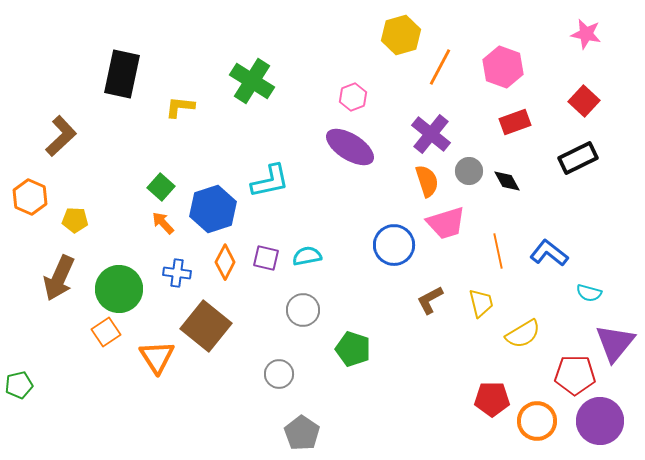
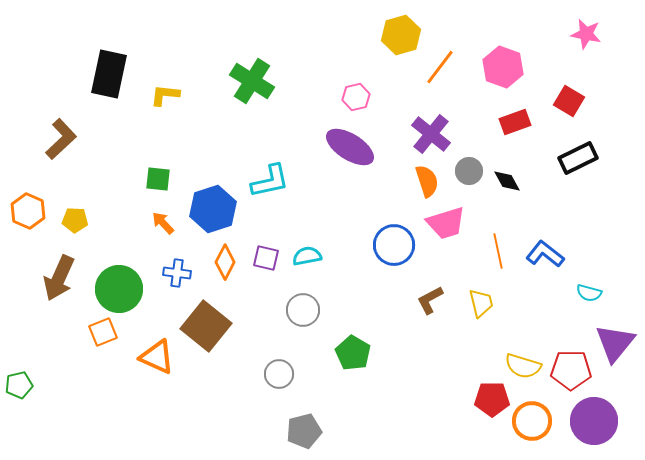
orange line at (440, 67): rotated 9 degrees clockwise
black rectangle at (122, 74): moved 13 px left
pink hexagon at (353, 97): moved 3 px right; rotated 8 degrees clockwise
red square at (584, 101): moved 15 px left; rotated 12 degrees counterclockwise
yellow L-shape at (180, 107): moved 15 px left, 12 px up
brown L-shape at (61, 136): moved 3 px down
green square at (161, 187): moved 3 px left, 8 px up; rotated 36 degrees counterclockwise
orange hexagon at (30, 197): moved 2 px left, 14 px down
blue L-shape at (549, 253): moved 4 px left, 1 px down
orange square at (106, 332): moved 3 px left; rotated 12 degrees clockwise
yellow semicircle at (523, 334): moved 32 px down; rotated 48 degrees clockwise
green pentagon at (353, 349): moved 4 px down; rotated 12 degrees clockwise
orange triangle at (157, 357): rotated 33 degrees counterclockwise
red pentagon at (575, 375): moved 4 px left, 5 px up
orange circle at (537, 421): moved 5 px left
purple circle at (600, 421): moved 6 px left
gray pentagon at (302, 433): moved 2 px right, 2 px up; rotated 24 degrees clockwise
